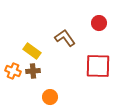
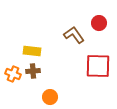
brown L-shape: moved 9 px right, 3 px up
yellow rectangle: rotated 30 degrees counterclockwise
orange cross: moved 3 px down
